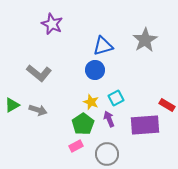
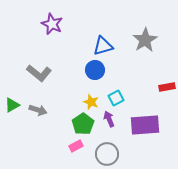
red rectangle: moved 18 px up; rotated 42 degrees counterclockwise
